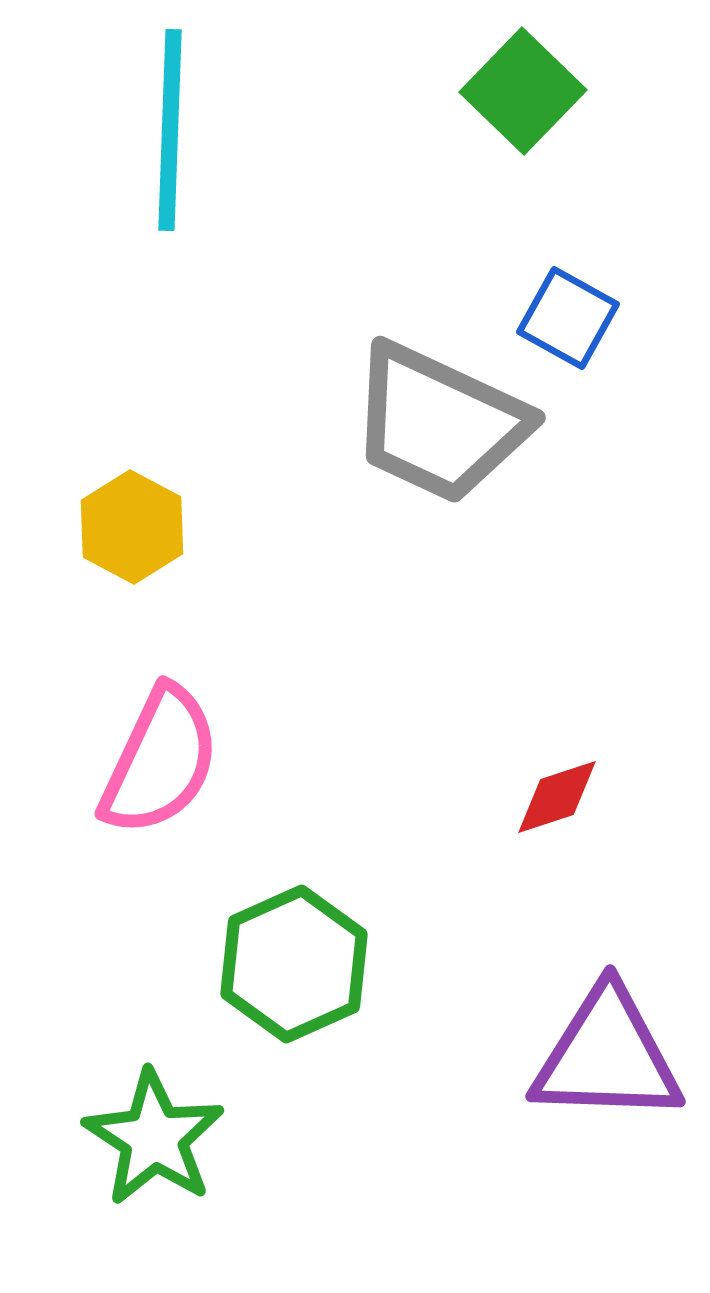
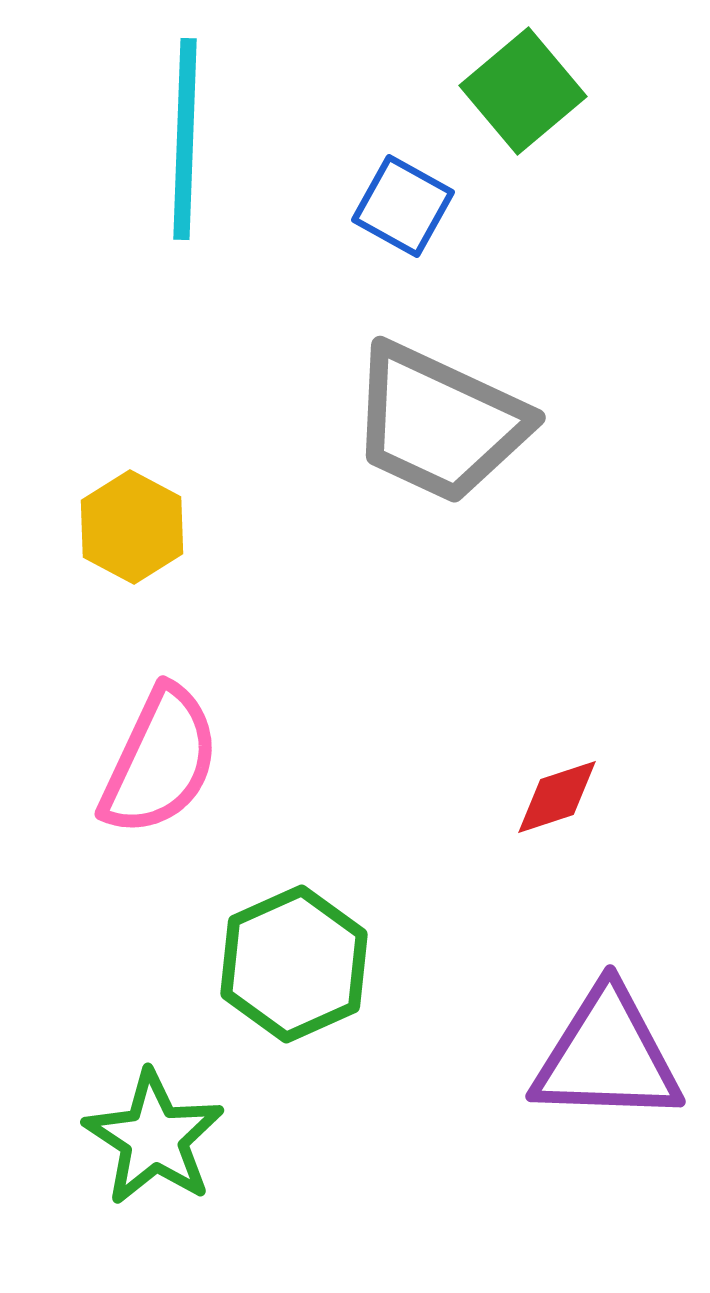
green square: rotated 6 degrees clockwise
cyan line: moved 15 px right, 9 px down
blue square: moved 165 px left, 112 px up
